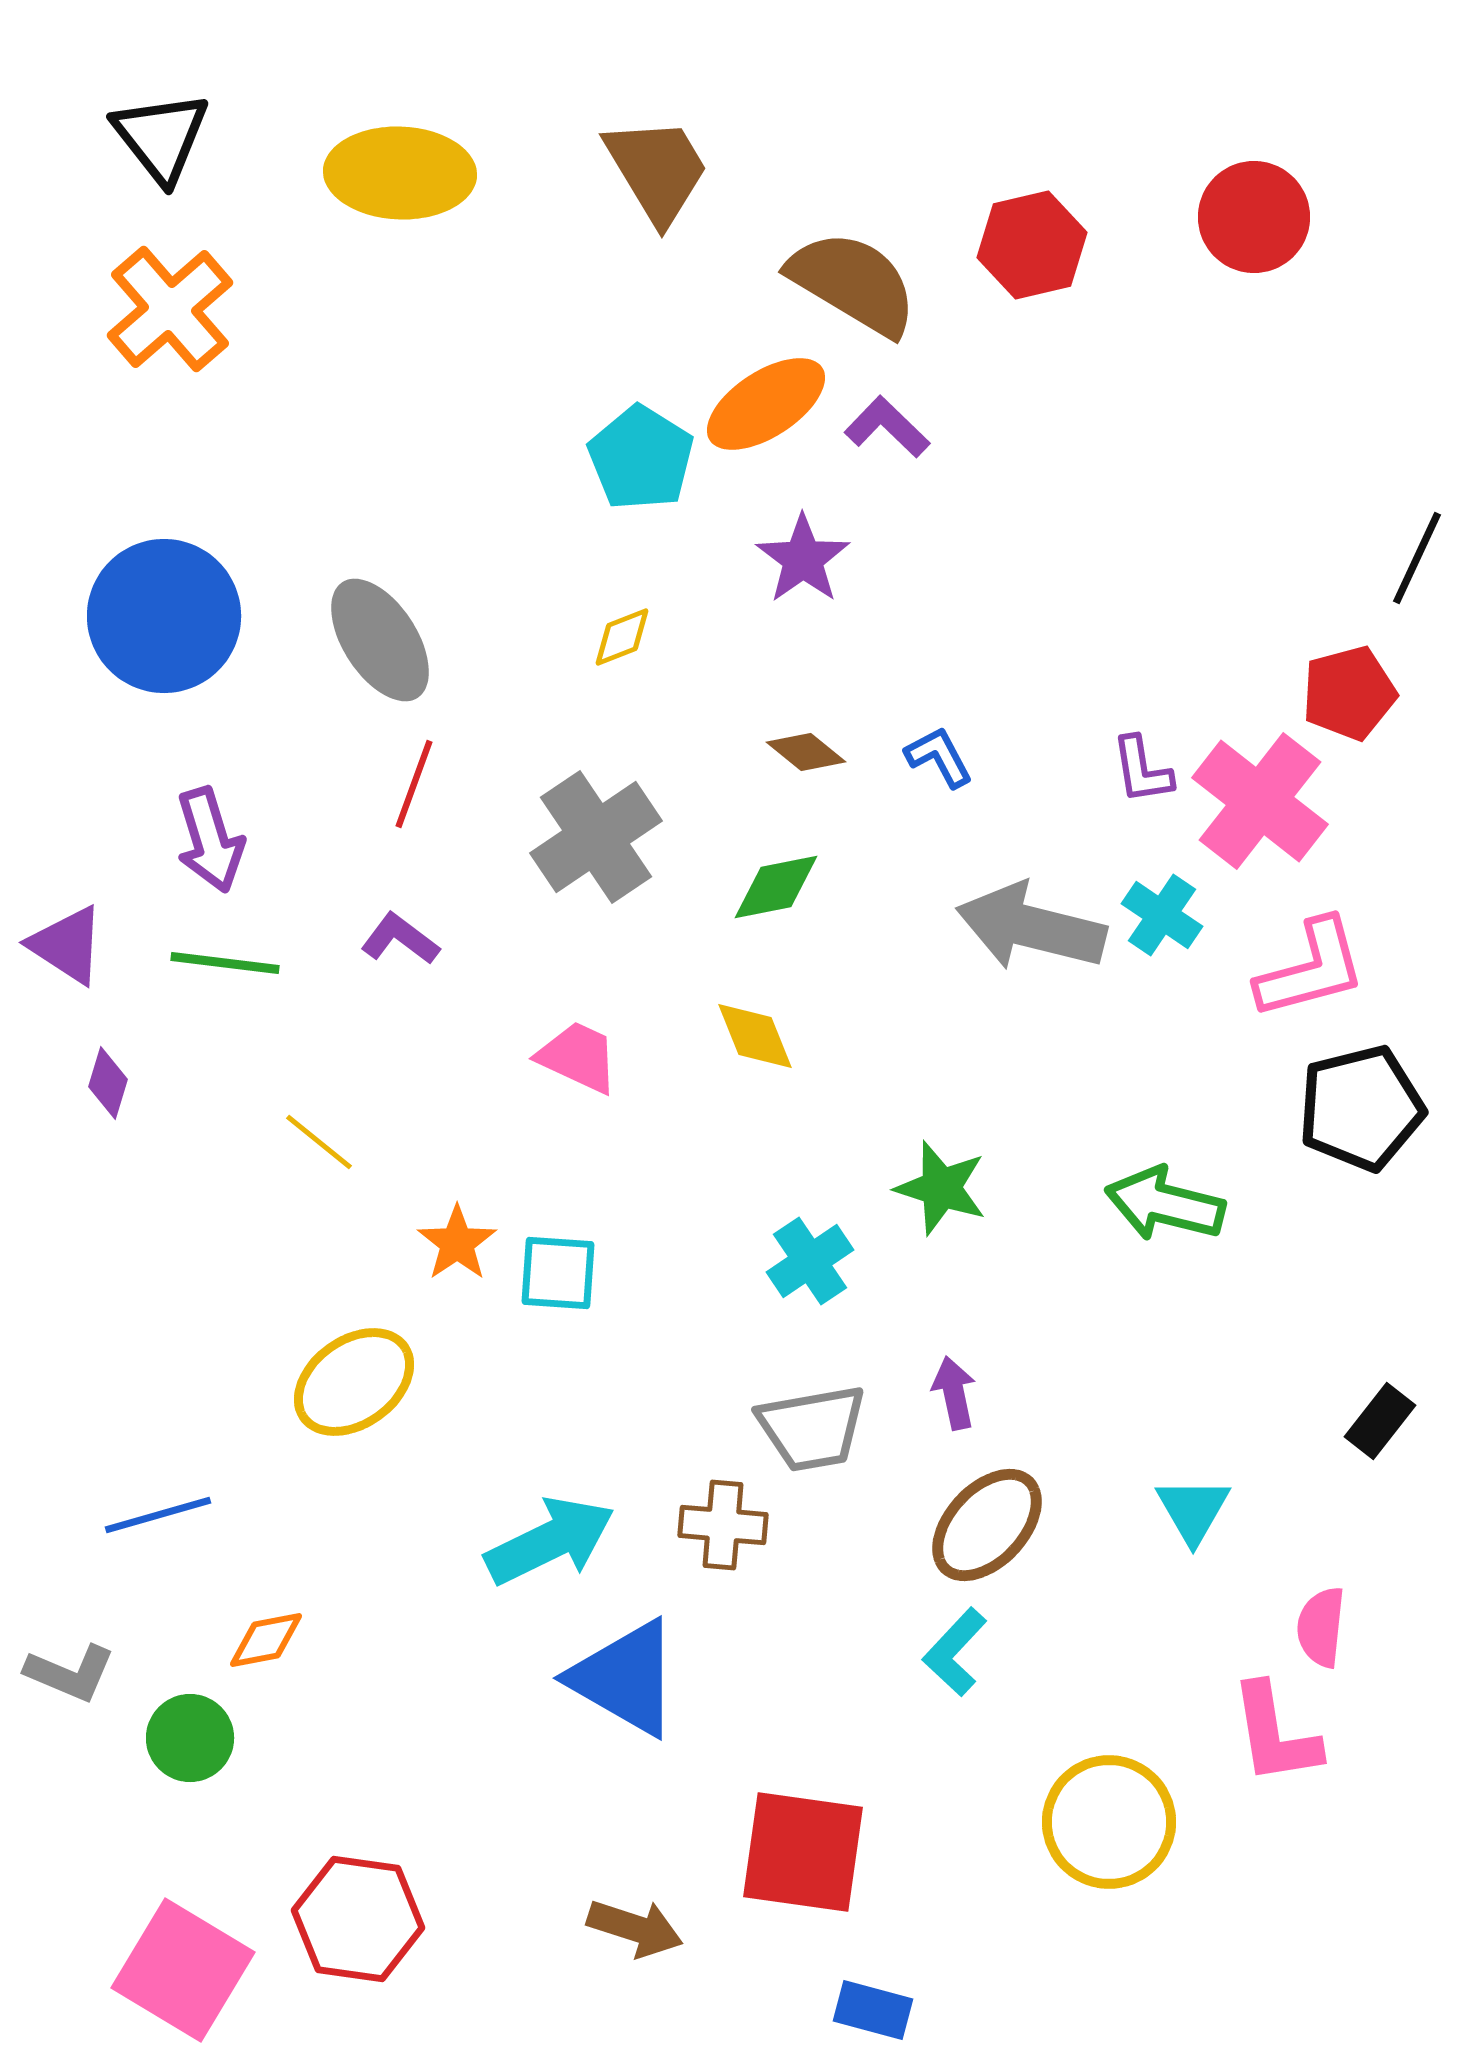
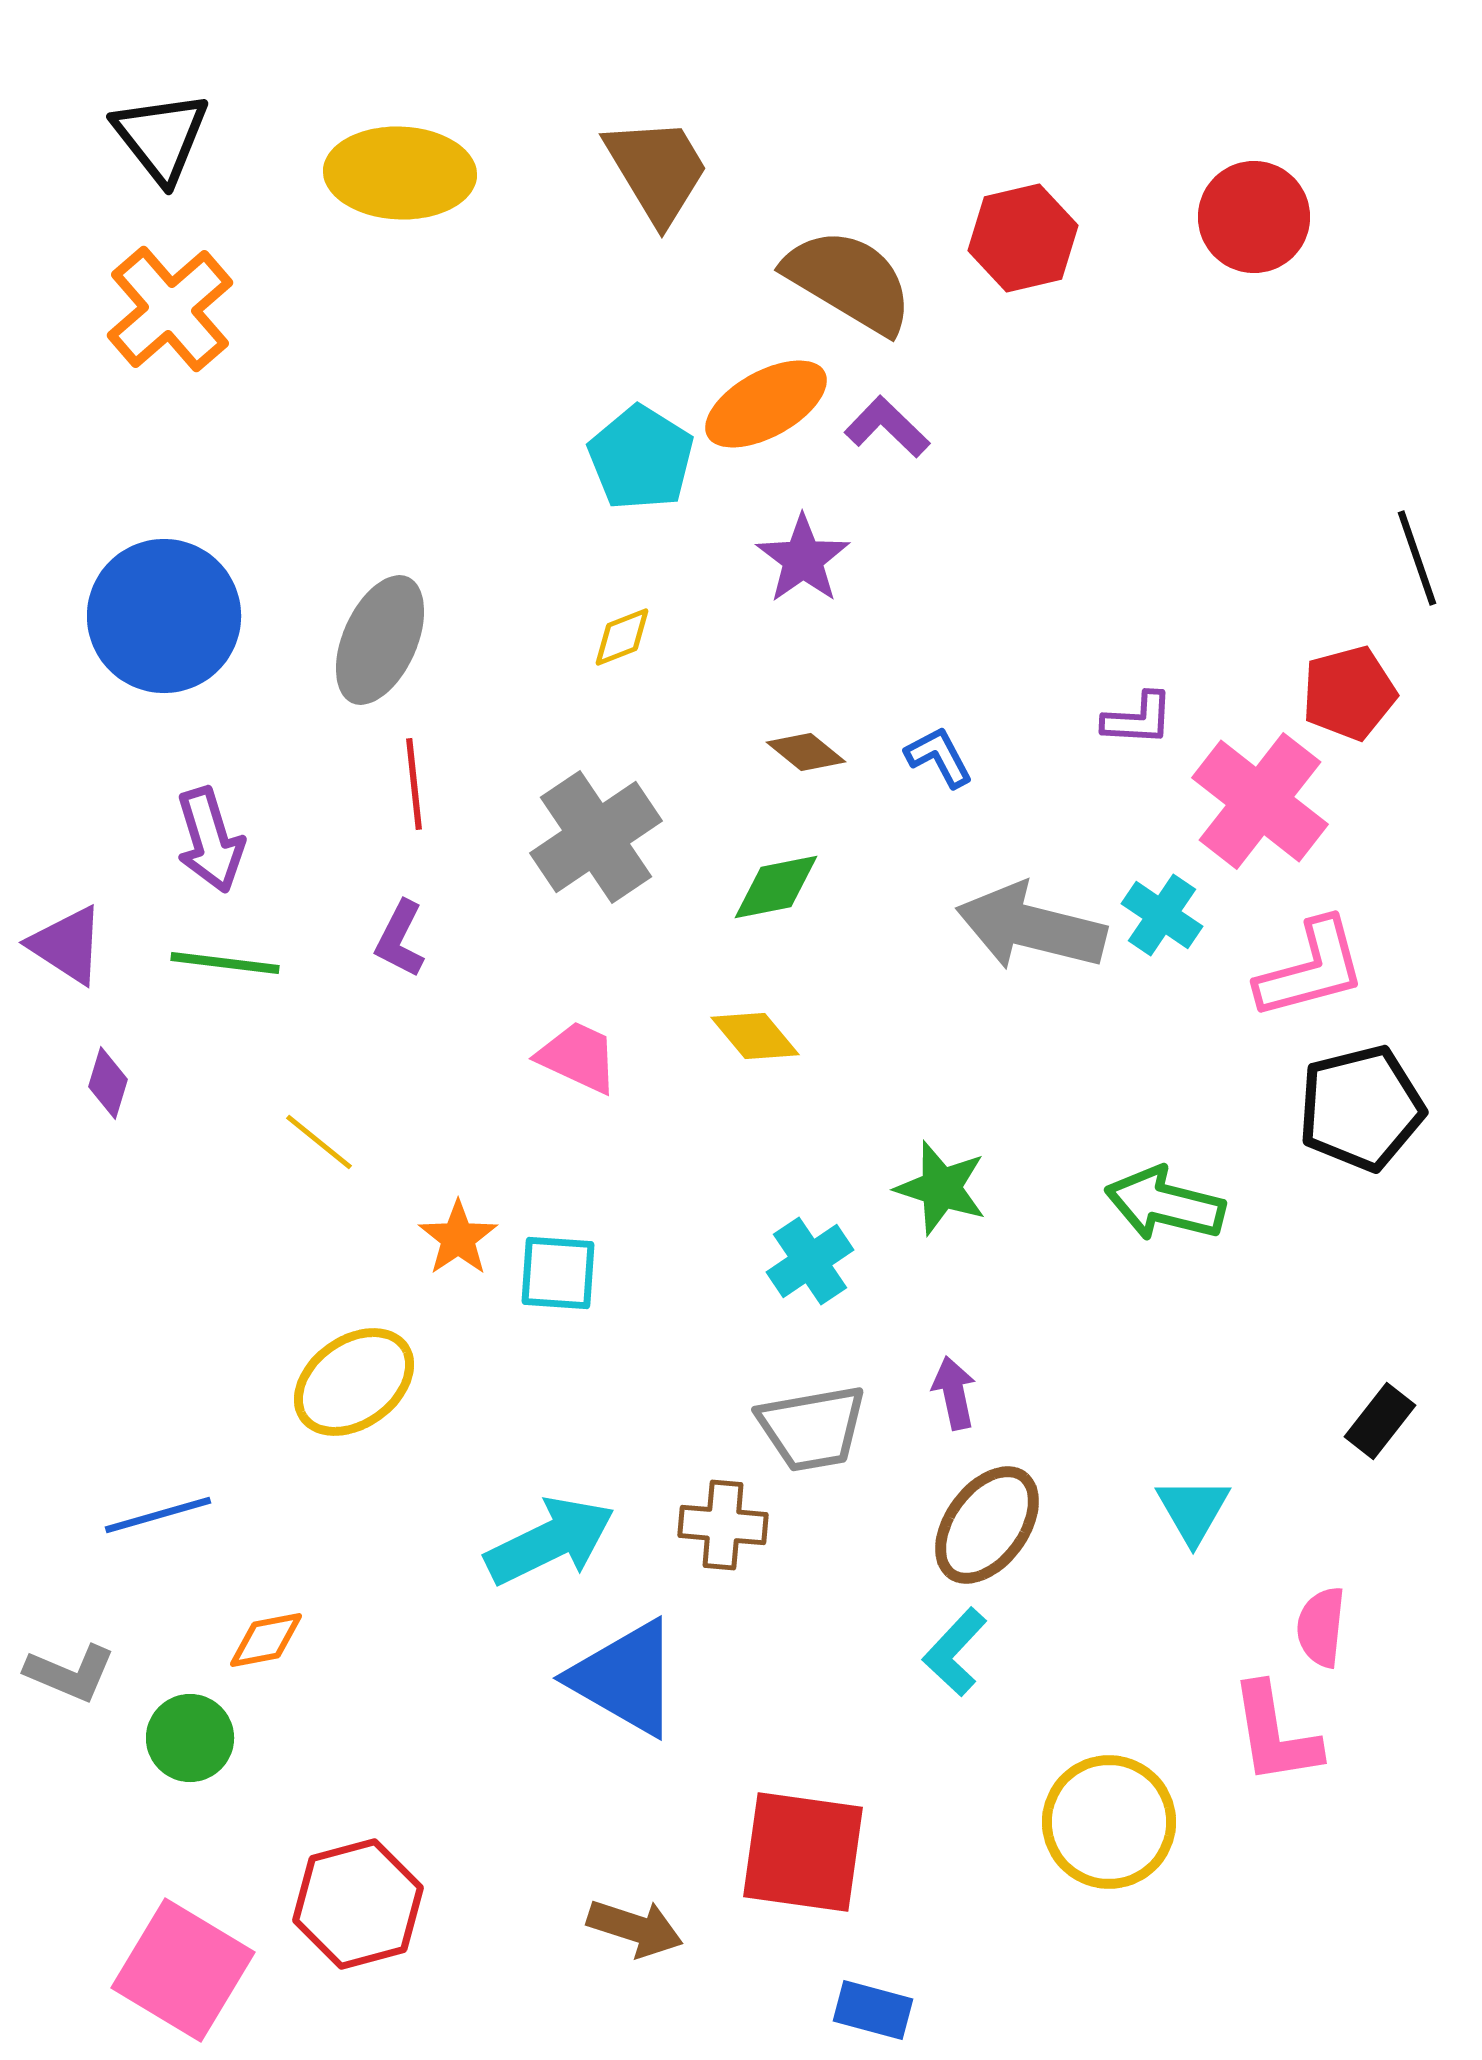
red hexagon at (1032, 245): moved 9 px left, 7 px up
brown semicircle at (853, 283): moved 4 px left, 2 px up
orange ellipse at (766, 404): rotated 4 degrees clockwise
black line at (1417, 558): rotated 44 degrees counterclockwise
gray ellipse at (380, 640): rotated 57 degrees clockwise
purple L-shape at (1142, 770): moved 4 px left, 51 px up; rotated 78 degrees counterclockwise
red line at (414, 784): rotated 26 degrees counterclockwise
purple L-shape at (400, 939): rotated 100 degrees counterclockwise
yellow diamond at (755, 1036): rotated 18 degrees counterclockwise
orange star at (457, 1243): moved 1 px right, 5 px up
brown ellipse at (987, 1525): rotated 7 degrees counterclockwise
red hexagon at (358, 1919): moved 15 px up; rotated 23 degrees counterclockwise
